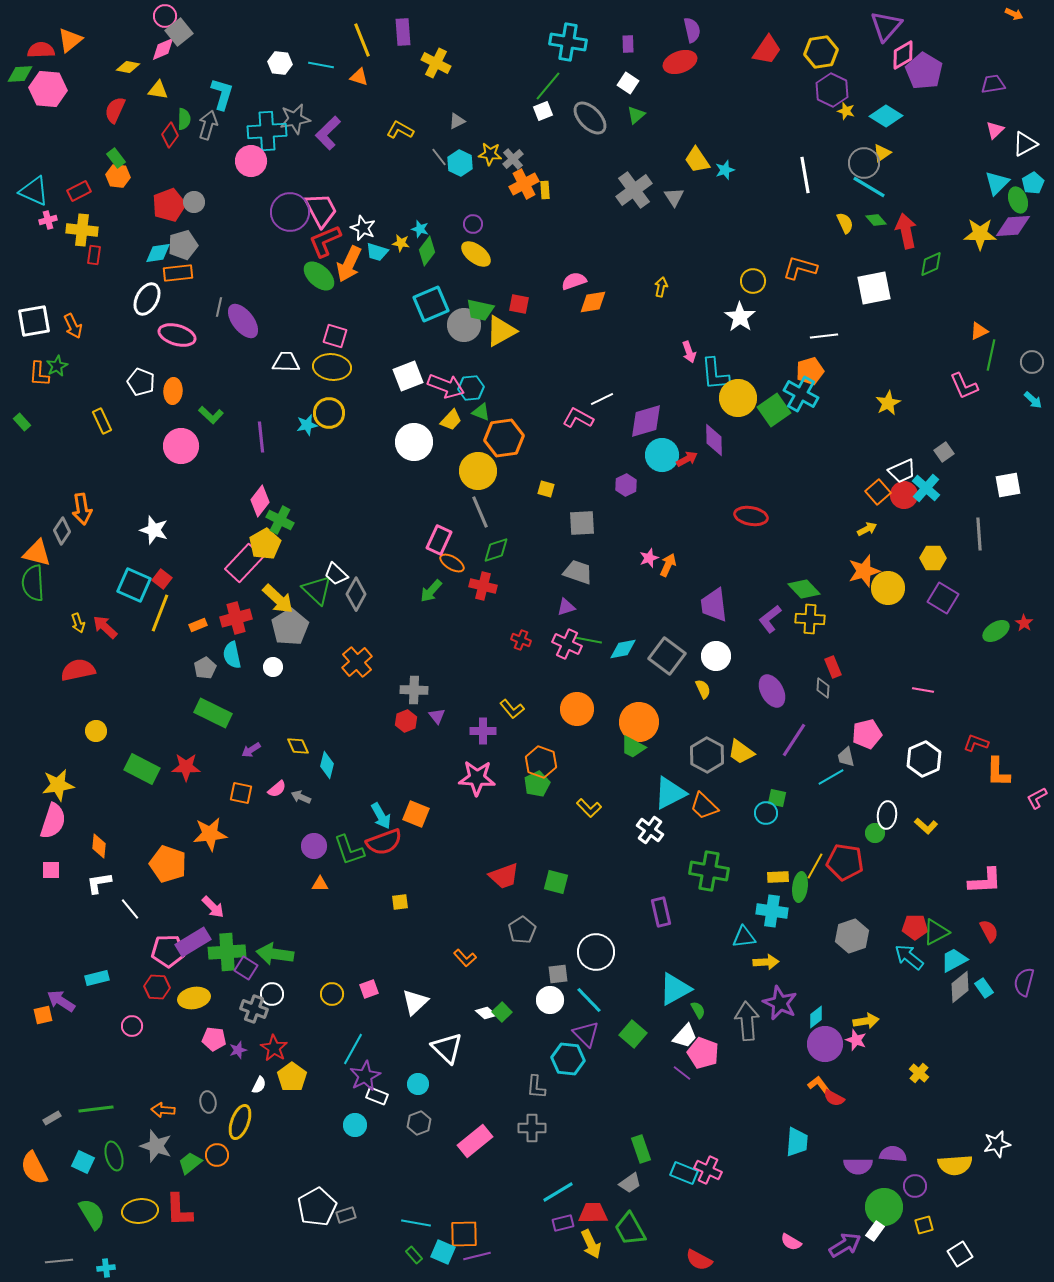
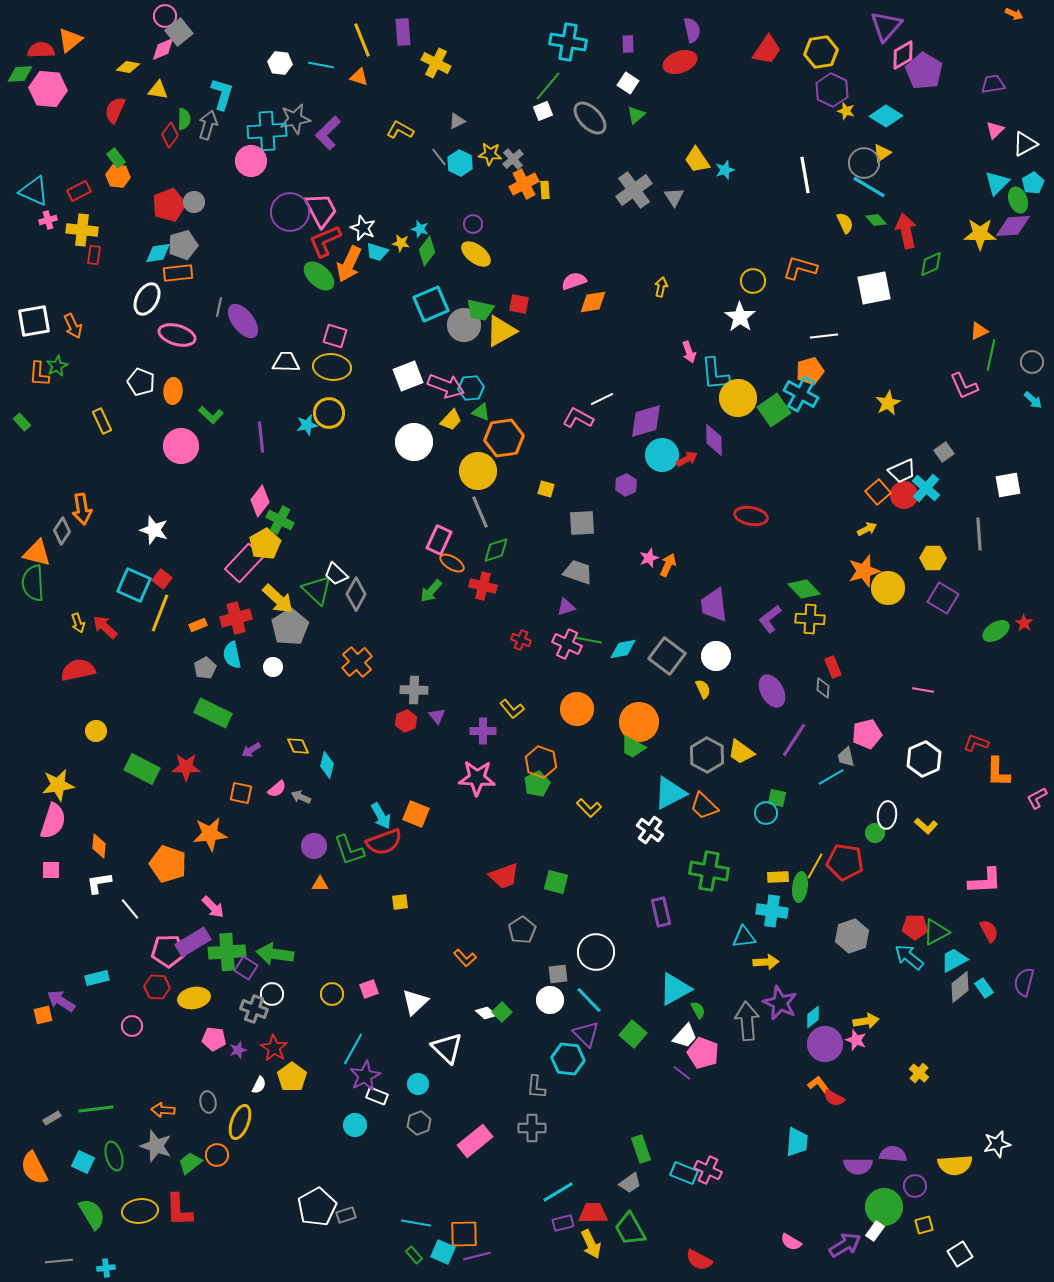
cyan diamond at (816, 1017): moved 3 px left
